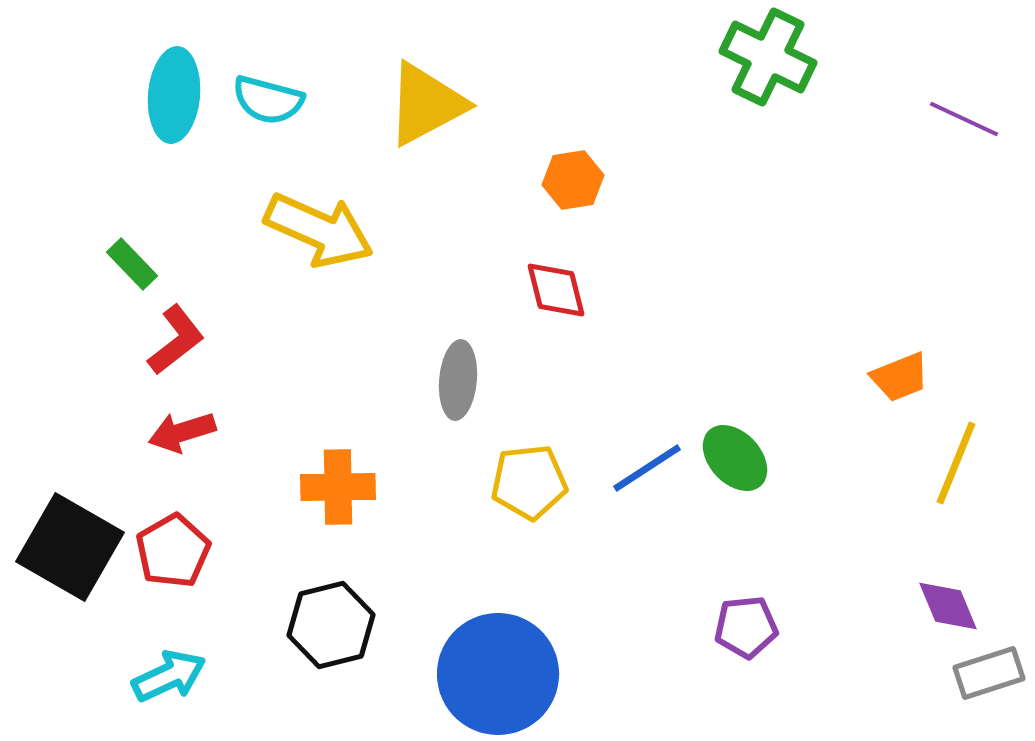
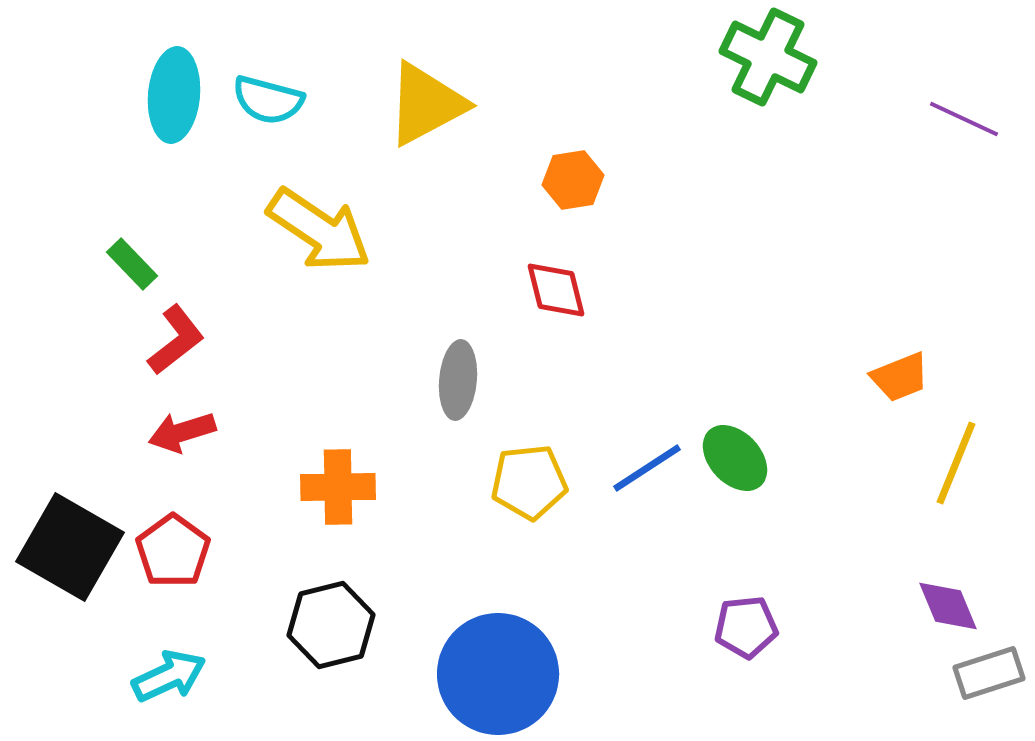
yellow arrow: rotated 10 degrees clockwise
red pentagon: rotated 6 degrees counterclockwise
